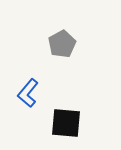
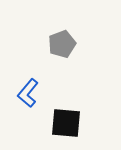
gray pentagon: rotated 8 degrees clockwise
